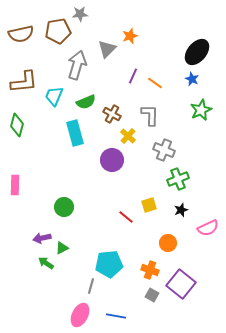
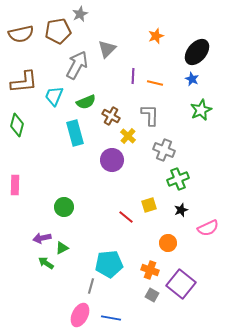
gray star: rotated 21 degrees counterclockwise
orange star: moved 26 px right
gray arrow: rotated 12 degrees clockwise
purple line: rotated 21 degrees counterclockwise
orange line: rotated 21 degrees counterclockwise
brown cross: moved 1 px left, 2 px down
blue line: moved 5 px left, 2 px down
